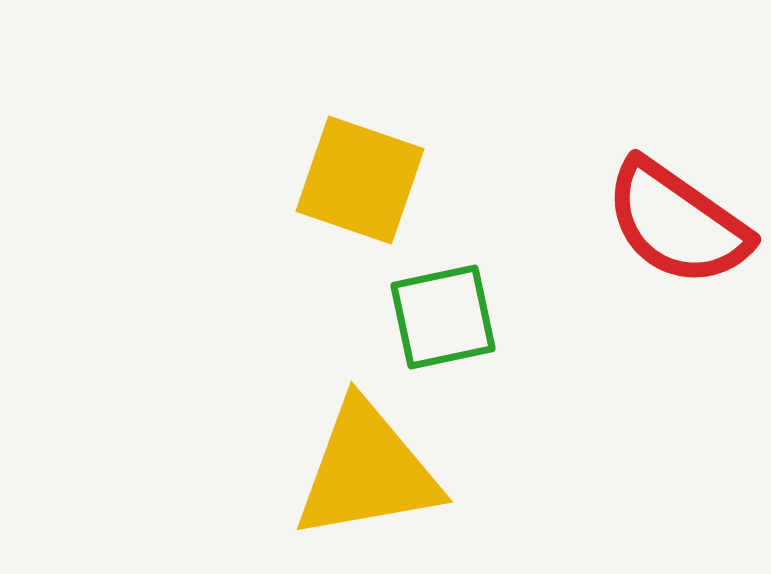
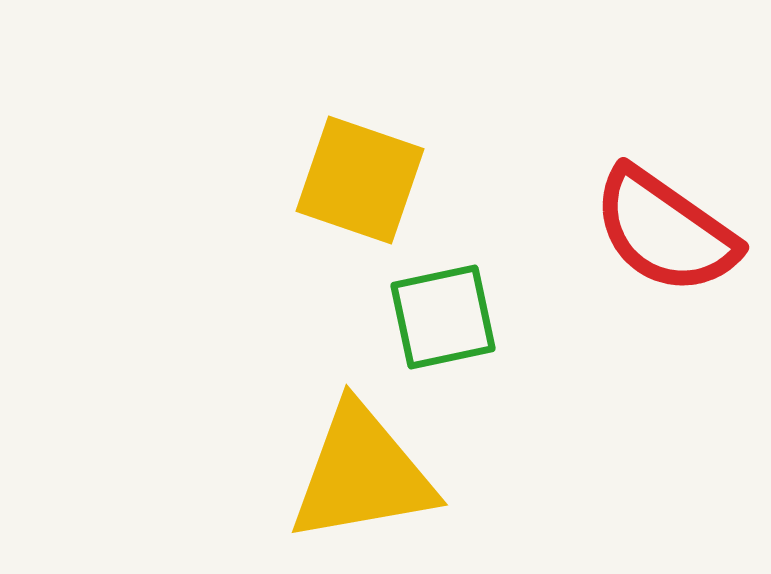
red semicircle: moved 12 px left, 8 px down
yellow triangle: moved 5 px left, 3 px down
